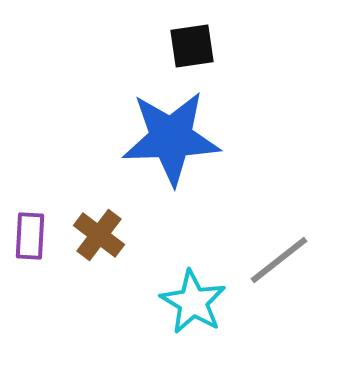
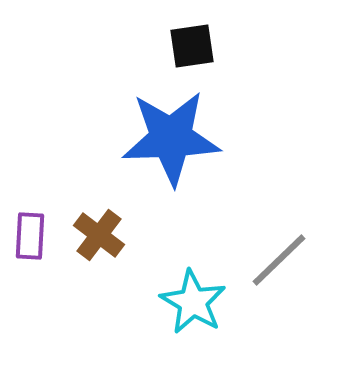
gray line: rotated 6 degrees counterclockwise
